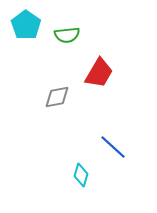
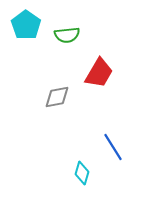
blue line: rotated 16 degrees clockwise
cyan diamond: moved 1 px right, 2 px up
